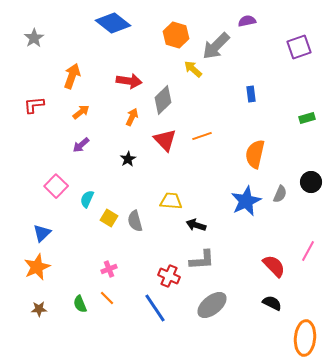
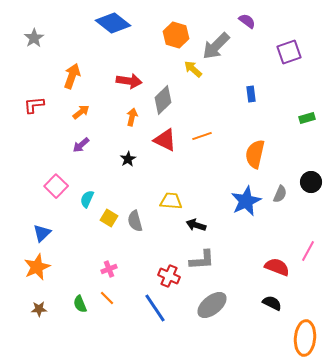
purple semicircle at (247, 21): rotated 48 degrees clockwise
purple square at (299, 47): moved 10 px left, 5 px down
orange arrow at (132, 117): rotated 12 degrees counterclockwise
red triangle at (165, 140): rotated 20 degrees counterclockwise
red semicircle at (274, 266): moved 3 px right, 1 px down; rotated 25 degrees counterclockwise
